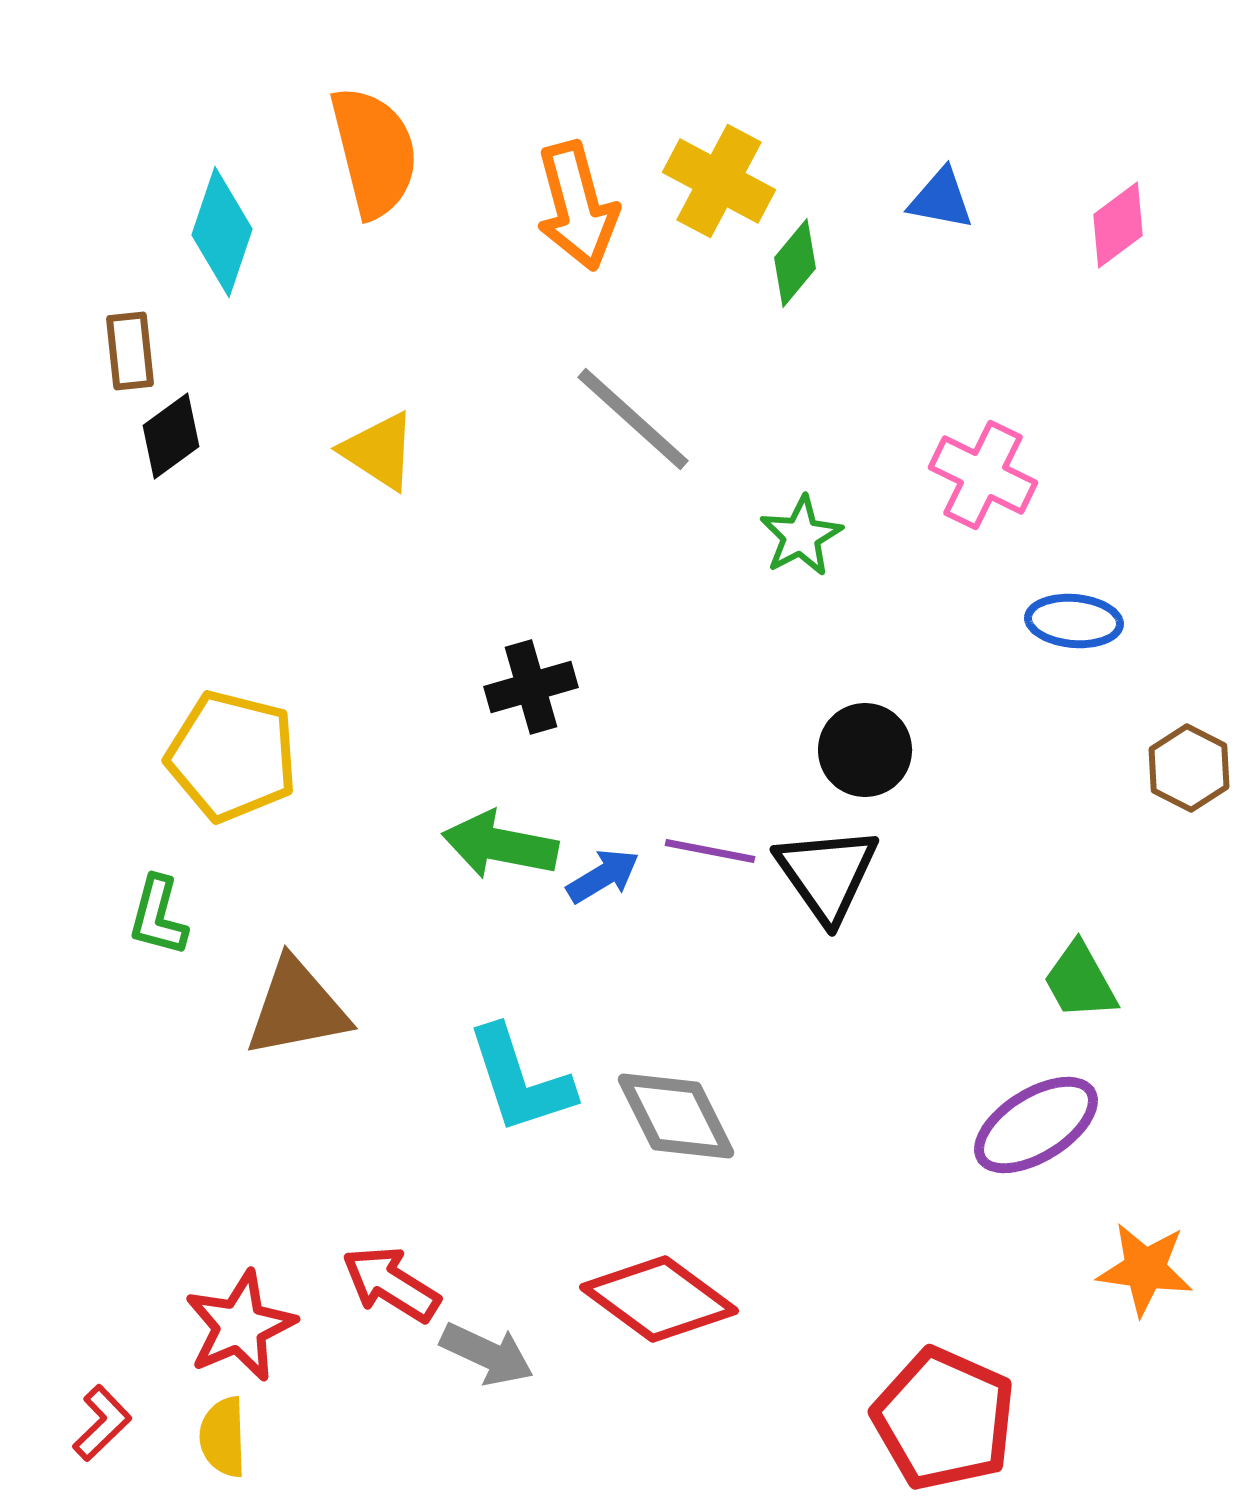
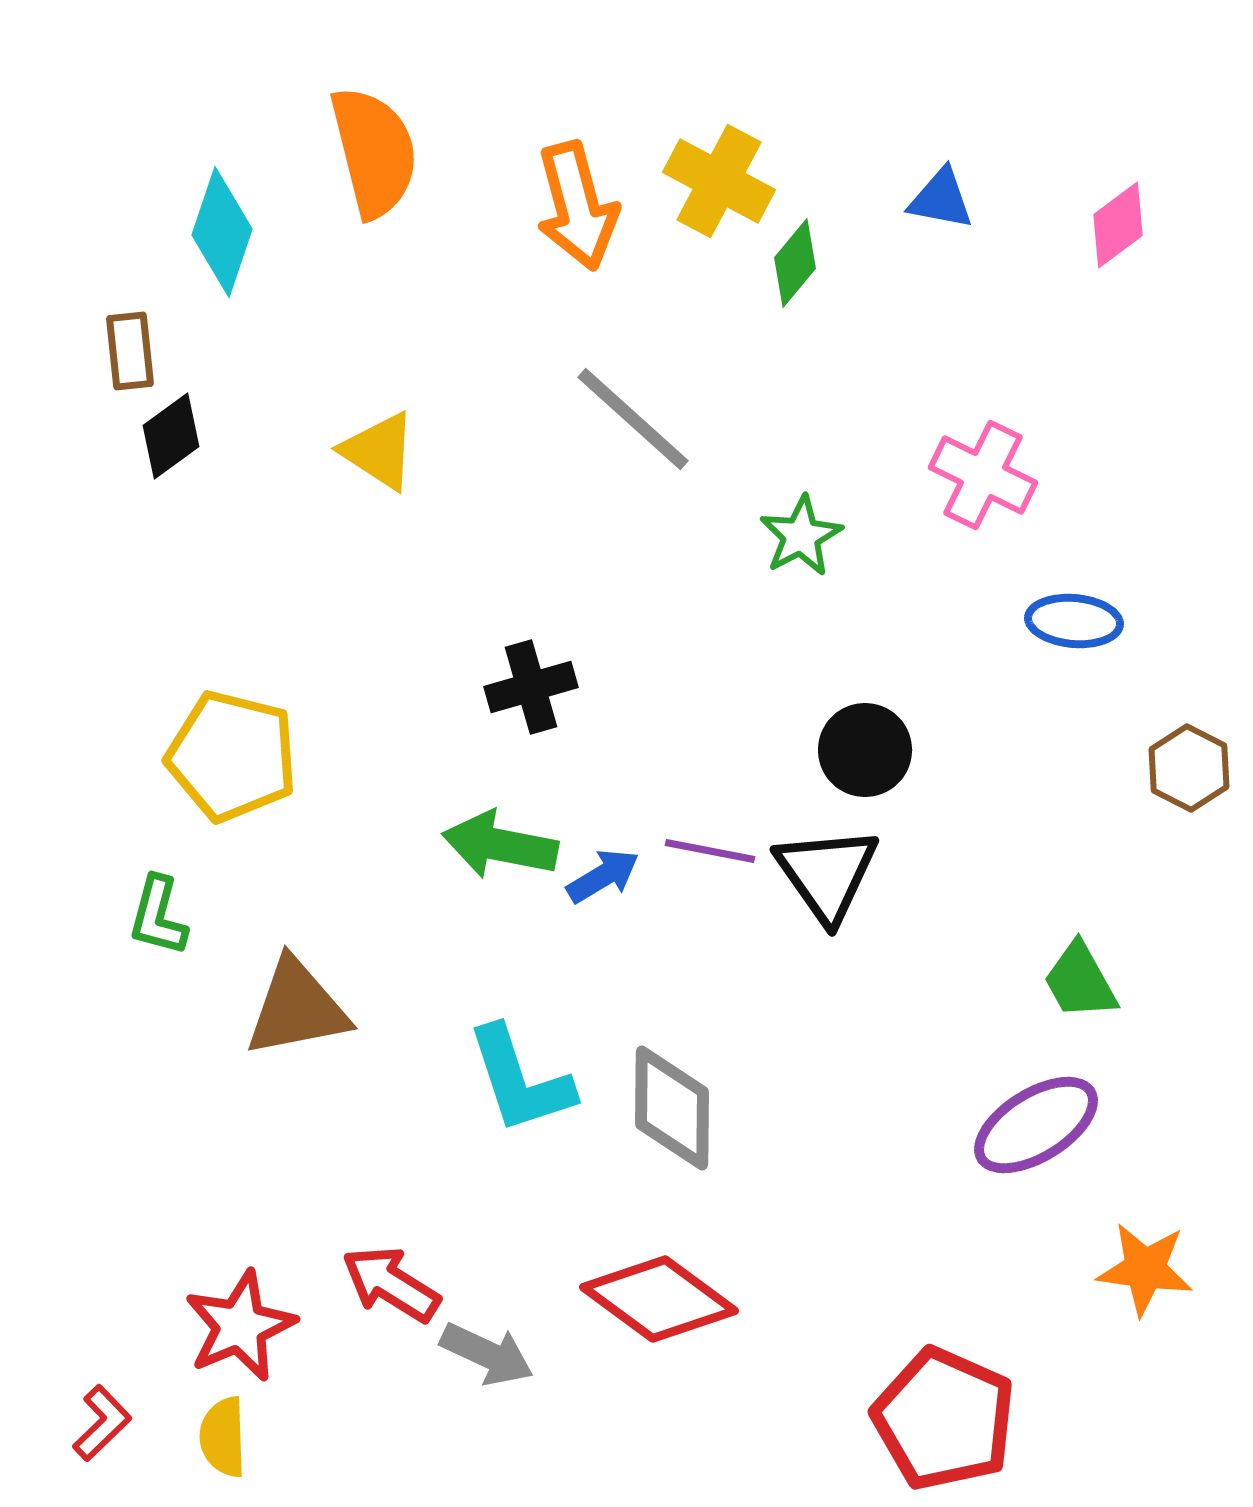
gray diamond: moved 4 px left, 8 px up; rotated 27 degrees clockwise
